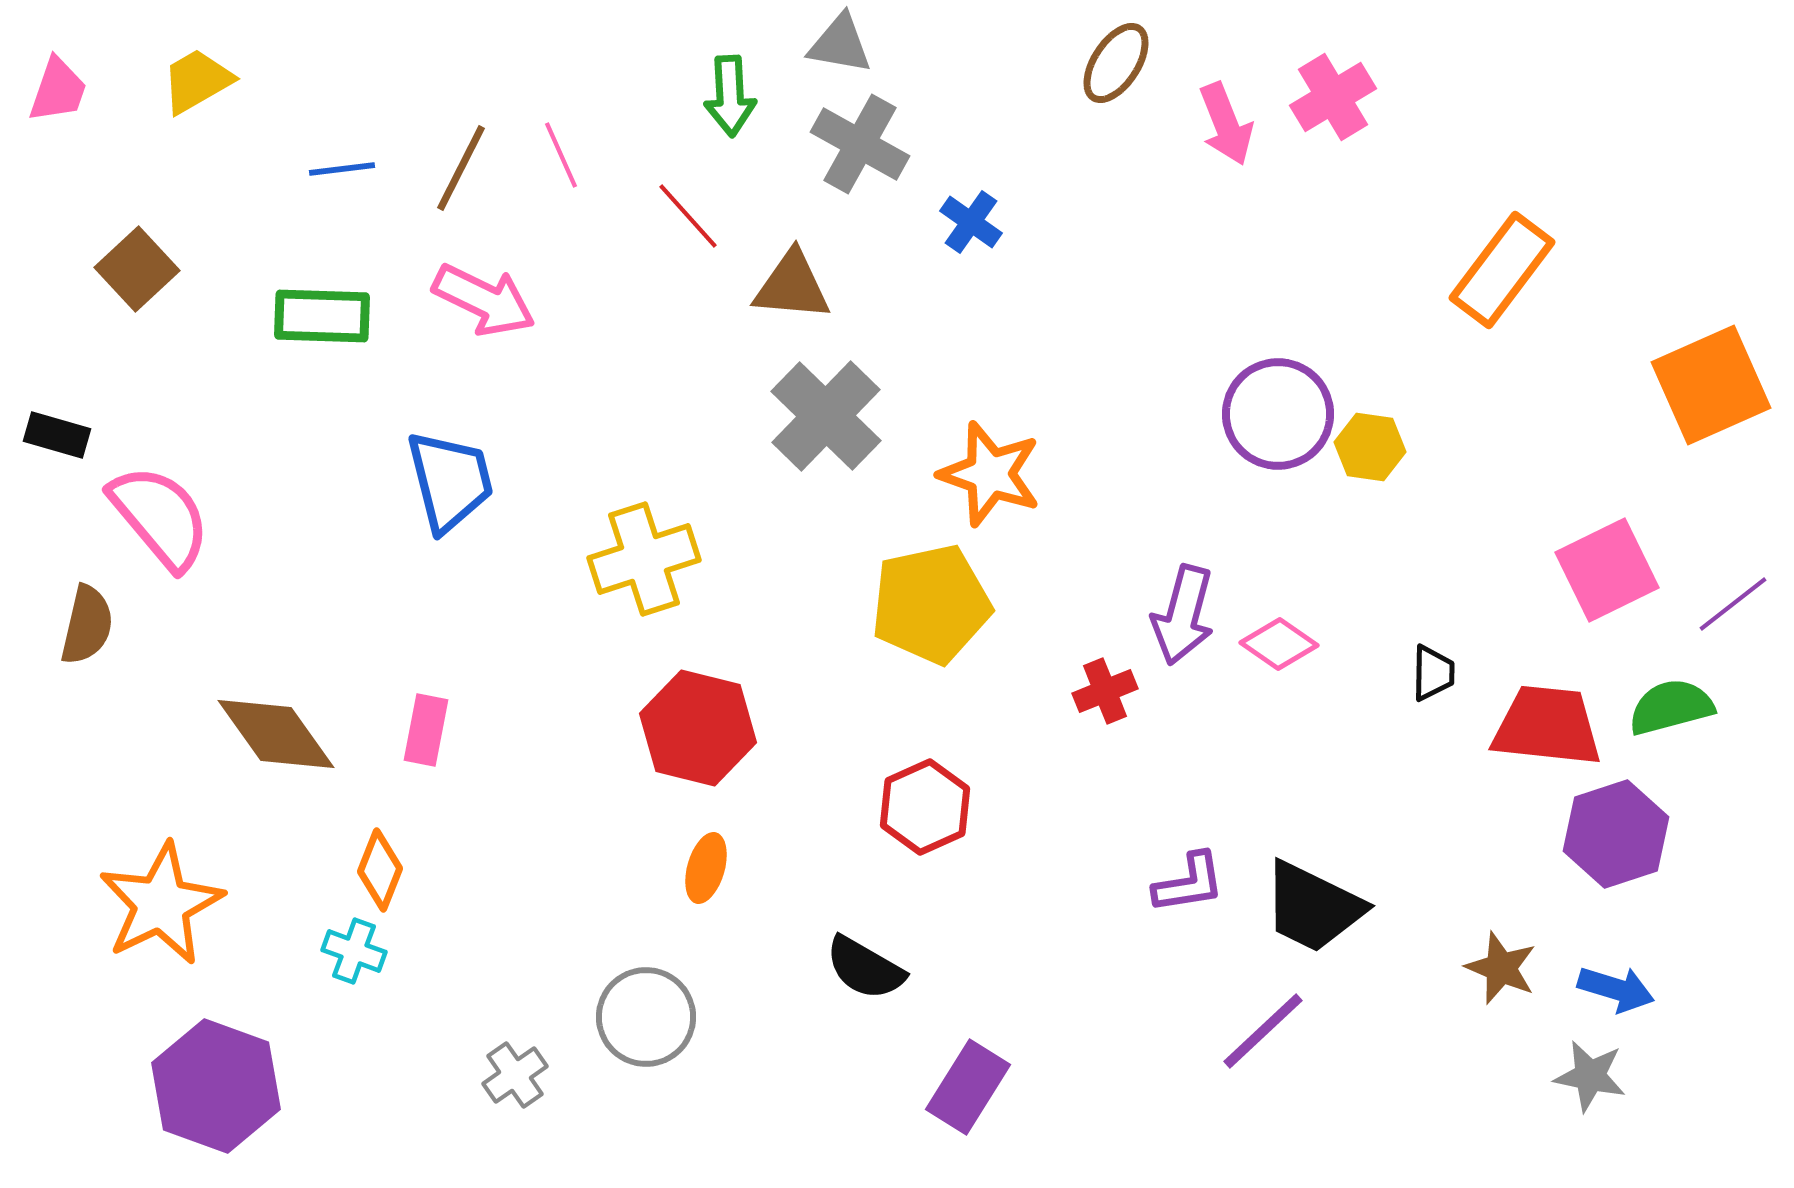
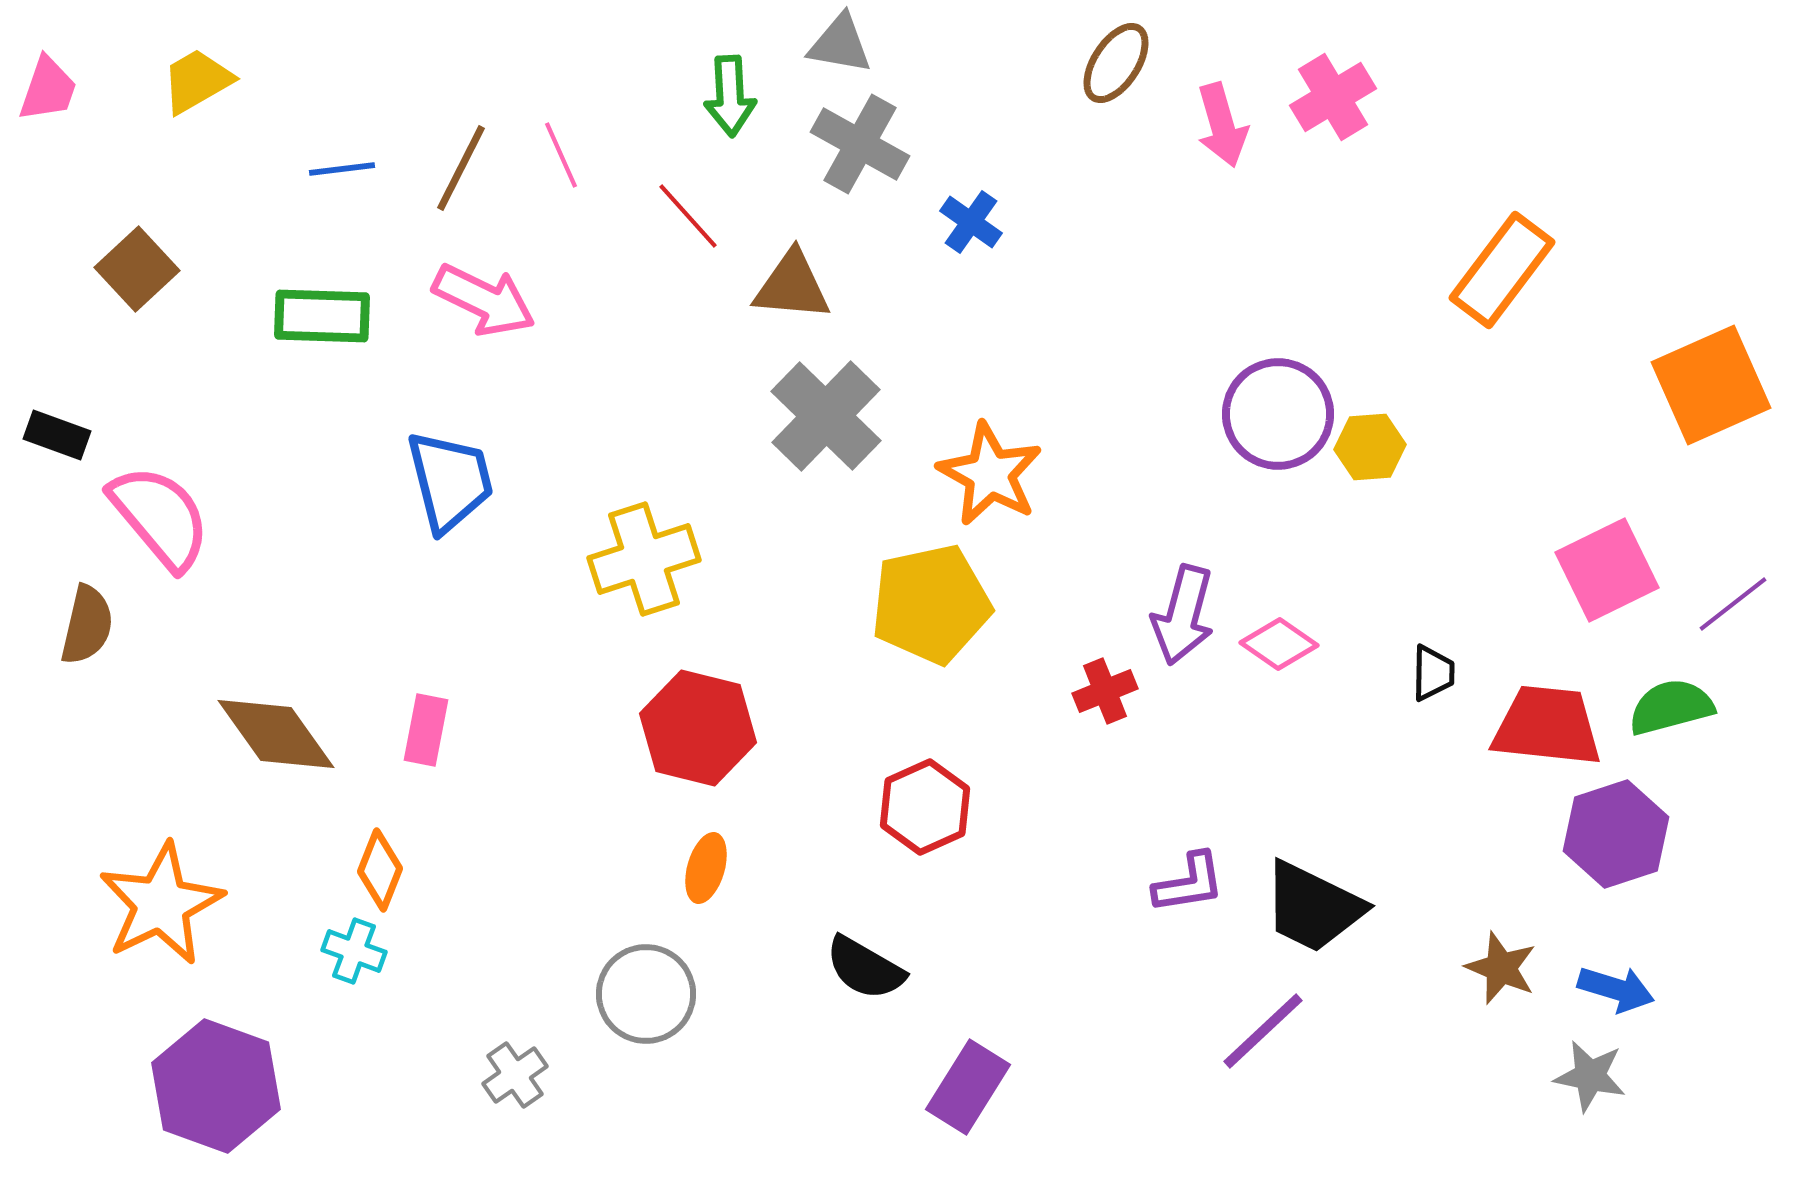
pink trapezoid at (58, 90): moved 10 px left, 1 px up
pink arrow at (1226, 124): moved 4 px left, 1 px down; rotated 6 degrees clockwise
black rectangle at (57, 435): rotated 4 degrees clockwise
yellow hexagon at (1370, 447): rotated 12 degrees counterclockwise
orange star at (990, 474): rotated 10 degrees clockwise
gray circle at (646, 1017): moved 23 px up
